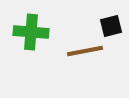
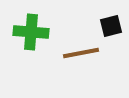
brown line: moved 4 px left, 2 px down
